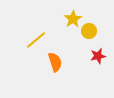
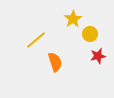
yellow circle: moved 1 px right, 3 px down
